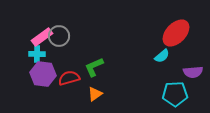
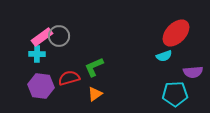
cyan semicircle: moved 2 px right; rotated 21 degrees clockwise
purple hexagon: moved 2 px left, 12 px down
